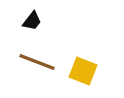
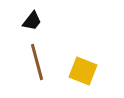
brown line: rotated 54 degrees clockwise
